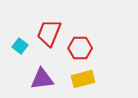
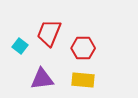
red hexagon: moved 3 px right
yellow rectangle: moved 1 px down; rotated 20 degrees clockwise
